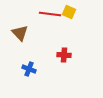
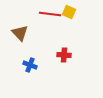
blue cross: moved 1 px right, 4 px up
